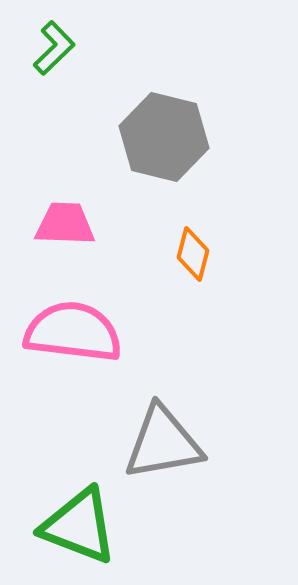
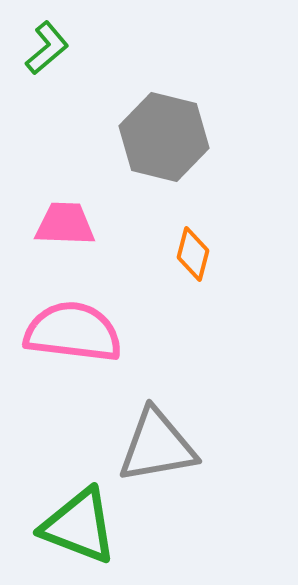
green L-shape: moved 7 px left; rotated 4 degrees clockwise
gray triangle: moved 6 px left, 3 px down
